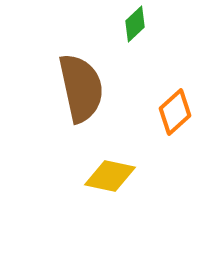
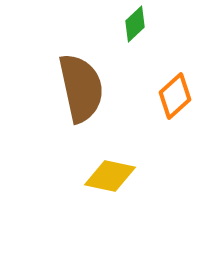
orange diamond: moved 16 px up
